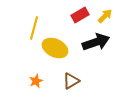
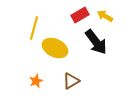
yellow arrow: rotated 105 degrees counterclockwise
black arrow: rotated 72 degrees clockwise
